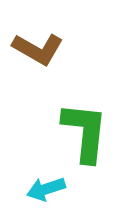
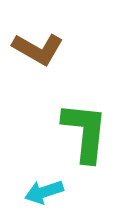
cyan arrow: moved 2 px left, 3 px down
